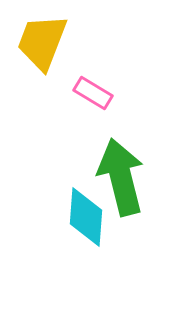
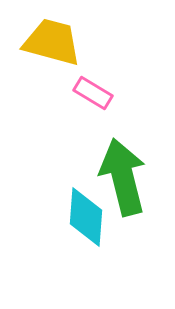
yellow trapezoid: moved 10 px right; rotated 84 degrees clockwise
green arrow: moved 2 px right
